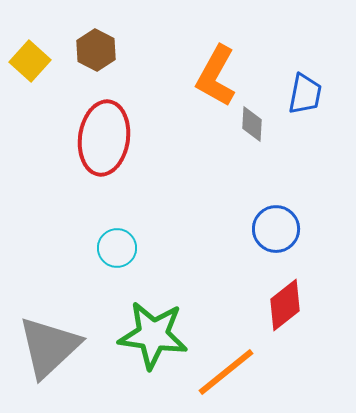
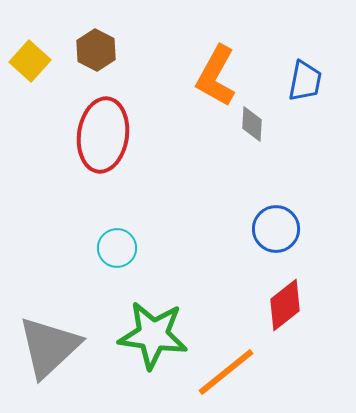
blue trapezoid: moved 13 px up
red ellipse: moved 1 px left, 3 px up
